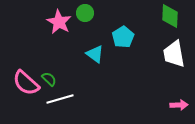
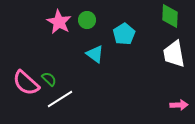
green circle: moved 2 px right, 7 px down
cyan pentagon: moved 1 px right, 3 px up
white line: rotated 16 degrees counterclockwise
